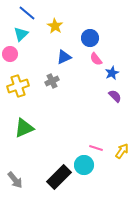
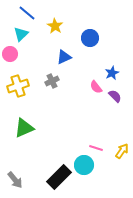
pink semicircle: moved 28 px down
